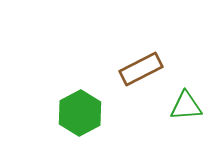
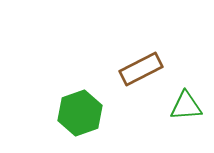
green hexagon: rotated 9 degrees clockwise
